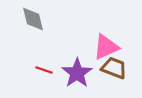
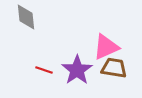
gray diamond: moved 7 px left, 2 px up; rotated 8 degrees clockwise
brown trapezoid: rotated 12 degrees counterclockwise
purple star: moved 3 px up
